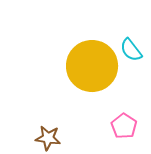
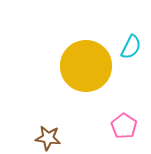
cyan semicircle: moved 3 px up; rotated 115 degrees counterclockwise
yellow circle: moved 6 px left
